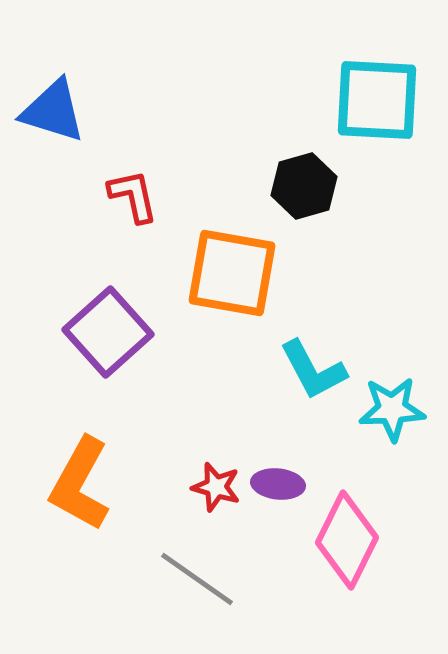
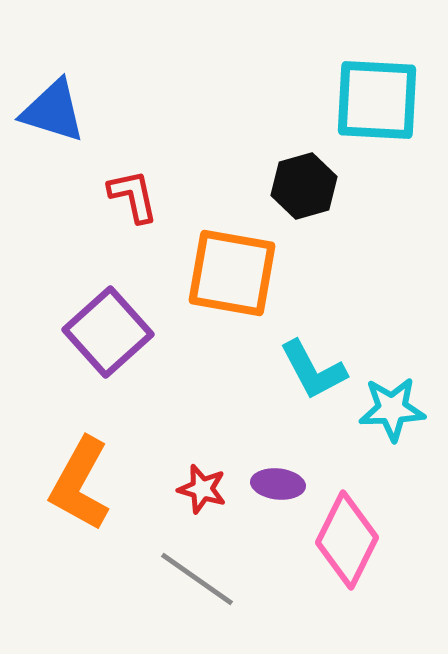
red star: moved 14 px left, 2 px down
